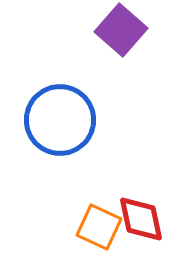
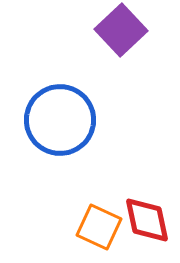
purple square: rotated 6 degrees clockwise
red diamond: moved 6 px right, 1 px down
